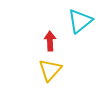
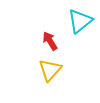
red arrow: rotated 30 degrees counterclockwise
